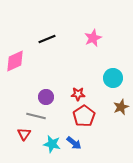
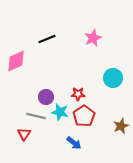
pink diamond: moved 1 px right
brown star: moved 19 px down
cyan star: moved 8 px right, 32 px up
